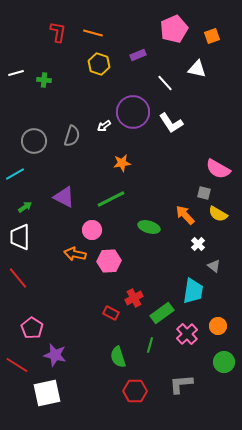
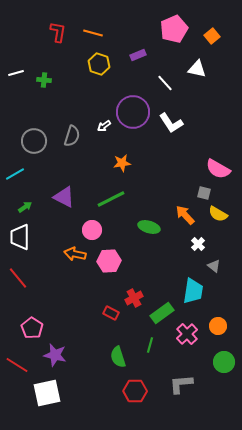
orange square at (212, 36): rotated 21 degrees counterclockwise
